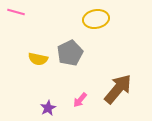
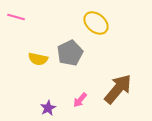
pink line: moved 5 px down
yellow ellipse: moved 4 px down; rotated 50 degrees clockwise
